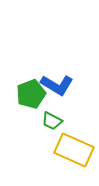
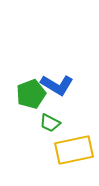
green trapezoid: moved 2 px left, 2 px down
yellow rectangle: rotated 36 degrees counterclockwise
